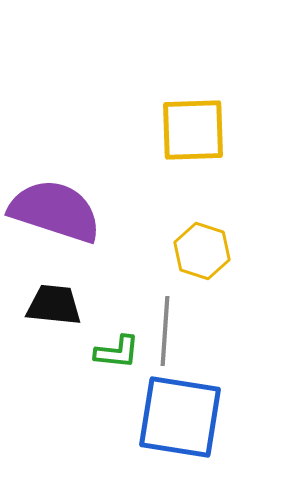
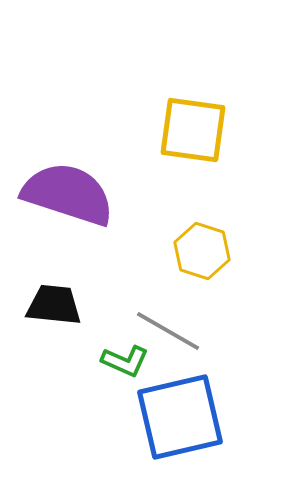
yellow square: rotated 10 degrees clockwise
purple semicircle: moved 13 px right, 17 px up
gray line: moved 3 px right; rotated 64 degrees counterclockwise
green L-shape: moved 8 px right, 9 px down; rotated 18 degrees clockwise
blue square: rotated 22 degrees counterclockwise
